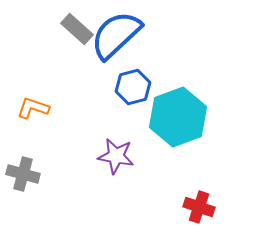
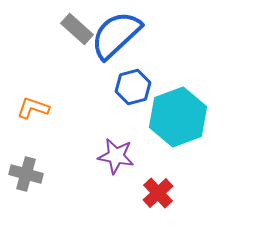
gray cross: moved 3 px right
red cross: moved 41 px left, 14 px up; rotated 28 degrees clockwise
